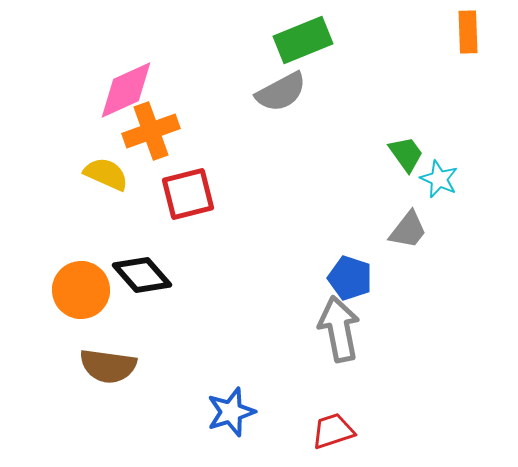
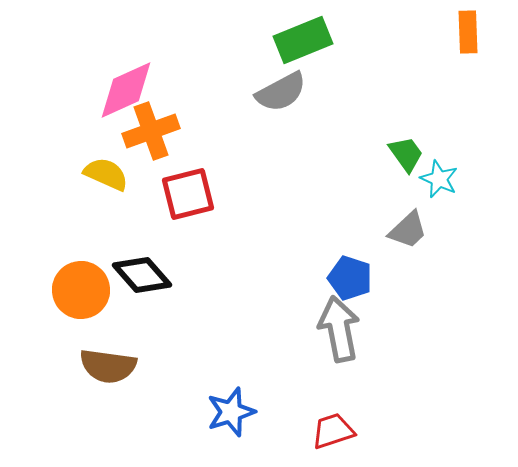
gray trapezoid: rotated 9 degrees clockwise
